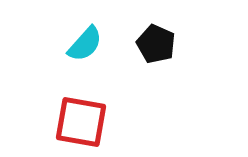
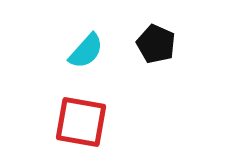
cyan semicircle: moved 1 px right, 7 px down
